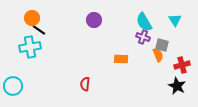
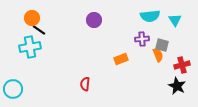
cyan semicircle: moved 6 px right, 6 px up; rotated 66 degrees counterclockwise
purple cross: moved 1 px left, 2 px down; rotated 24 degrees counterclockwise
orange rectangle: rotated 24 degrees counterclockwise
cyan circle: moved 3 px down
